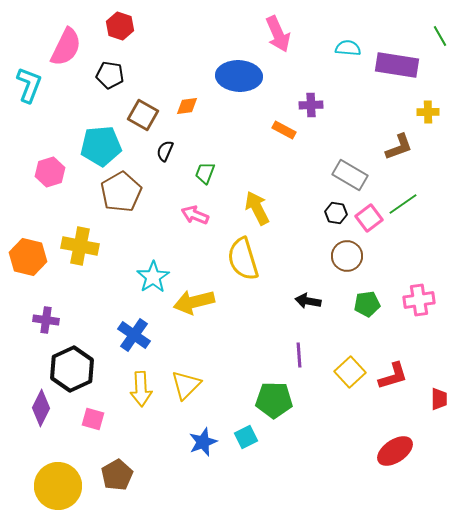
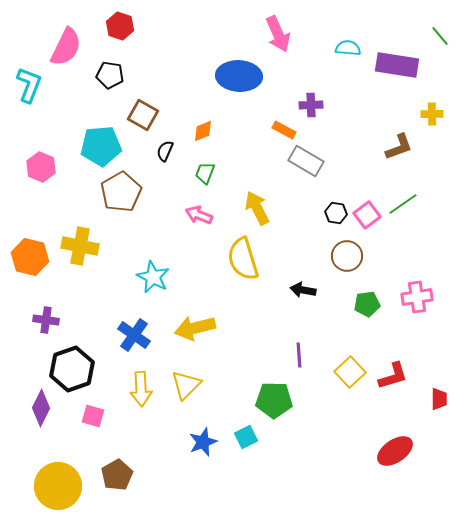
green line at (440, 36): rotated 10 degrees counterclockwise
orange diamond at (187, 106): moved 16 px right, 25 px down; rotated 15 degrees counterclockwise
yellow cross at (428, 112): moved 4 px right, 2 px down
pink hexagon at (50, 172): moved 9 px left, 5 px up; rotated 20 degrees counterclockwise
gray rectangle at (350, 175): moved 44 px left, 14 px up
pink arrow at (195, 215): moved 4 px right
pink square at (369, 218): moved 2 px left, 3 px up
orange hexagon at (28, 257): moved 2 px right
cyan star at (153, 277): rotated 12 degrees counterclockwise
pink cross at (419, 300): moved 2 px left, 3 px up
black arrow at (308, 301): moved 5 px left, 11 px up
yellow arrow at (194, 302): moved 1 px right, 26 px down
black hexagon at (72, 369): rotated 6 degrees clockwise
pink square at (93, 419): moved 3 px up
